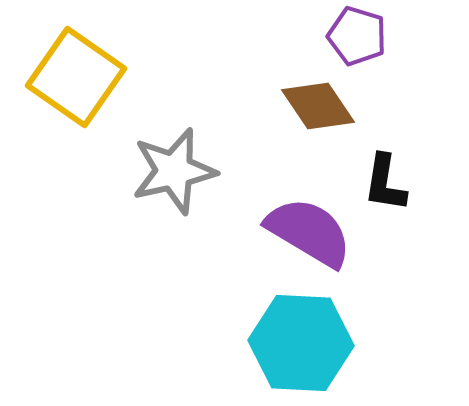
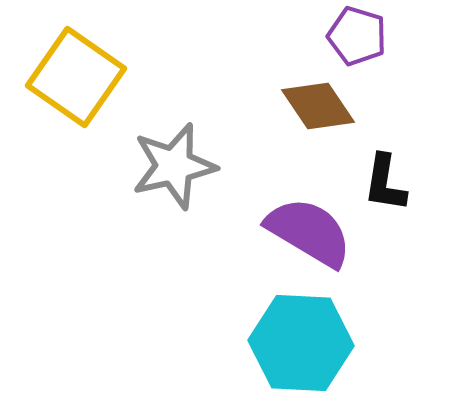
gray star: moved 5 px up
